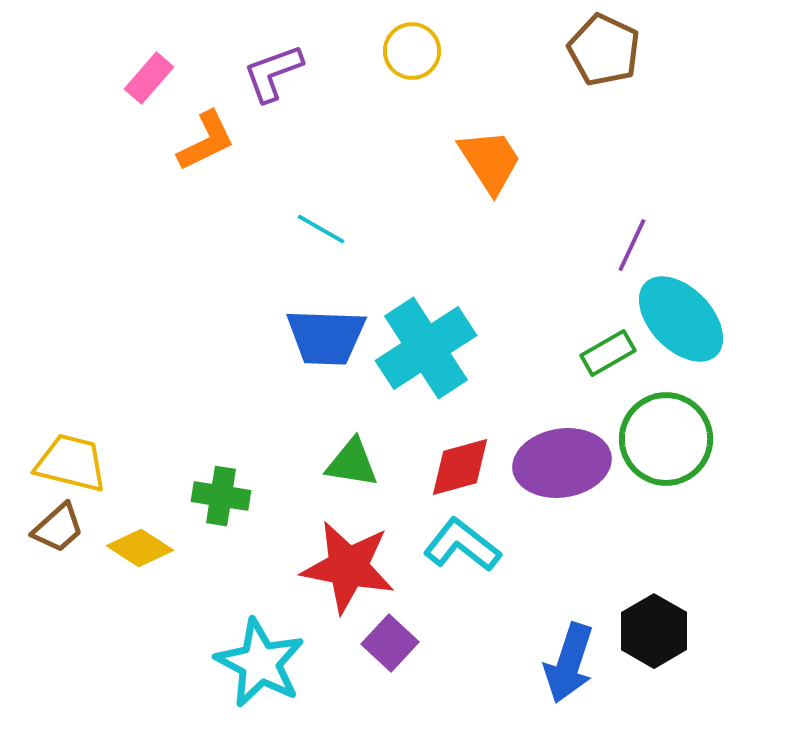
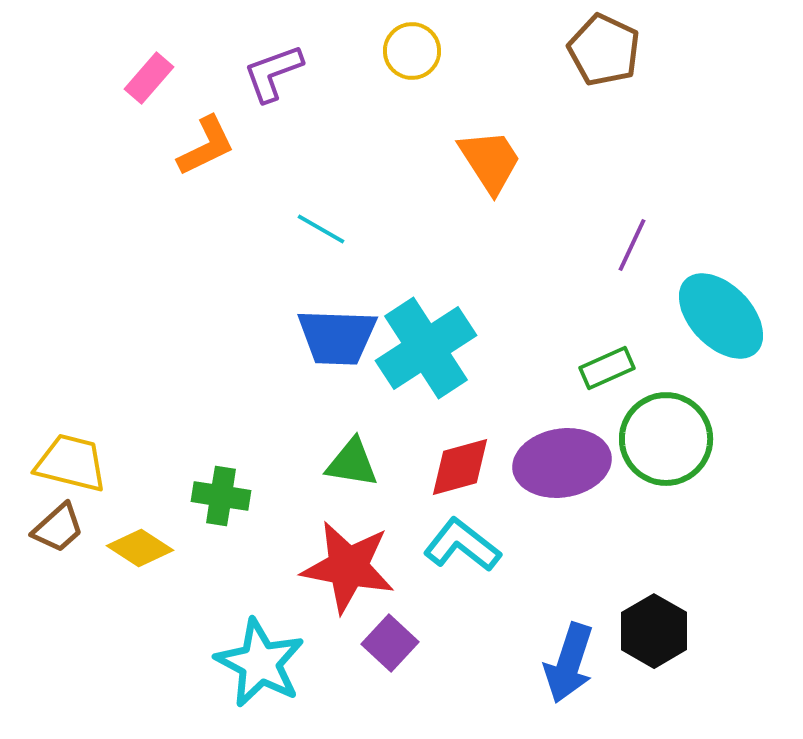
orange L-shape: moved 5 px down
cyan ellipse: moved 40 px right, 3 px up
blue trapezoid: moved 11 px right
green rectangle: moved 1 px left, 15 px down; rotated 6 degrees clockwise
